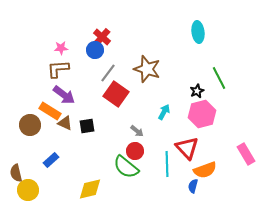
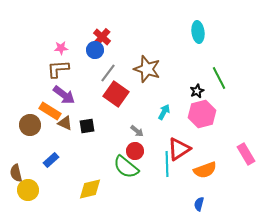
red triangle: moved 8 px left, 1 px down; rotated 40 degrees clockwise
blue semicircle: moved 6 px right, 18 px down
